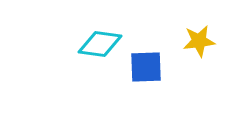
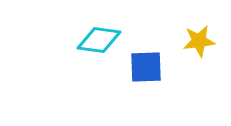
cyan diamond: moved 1 px left, 4 px up
